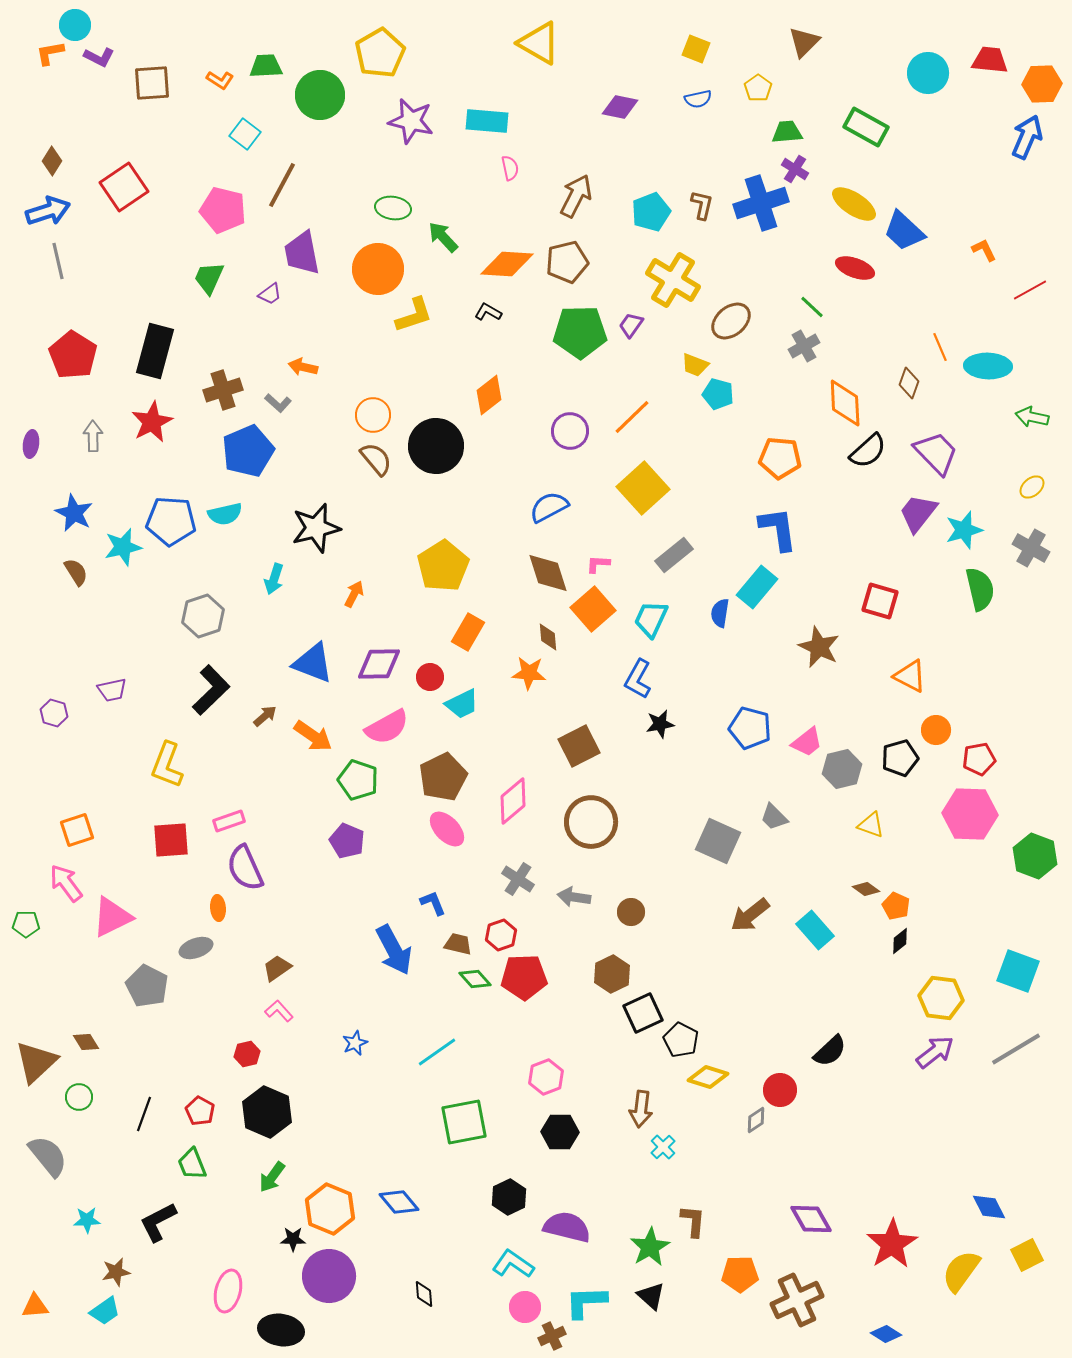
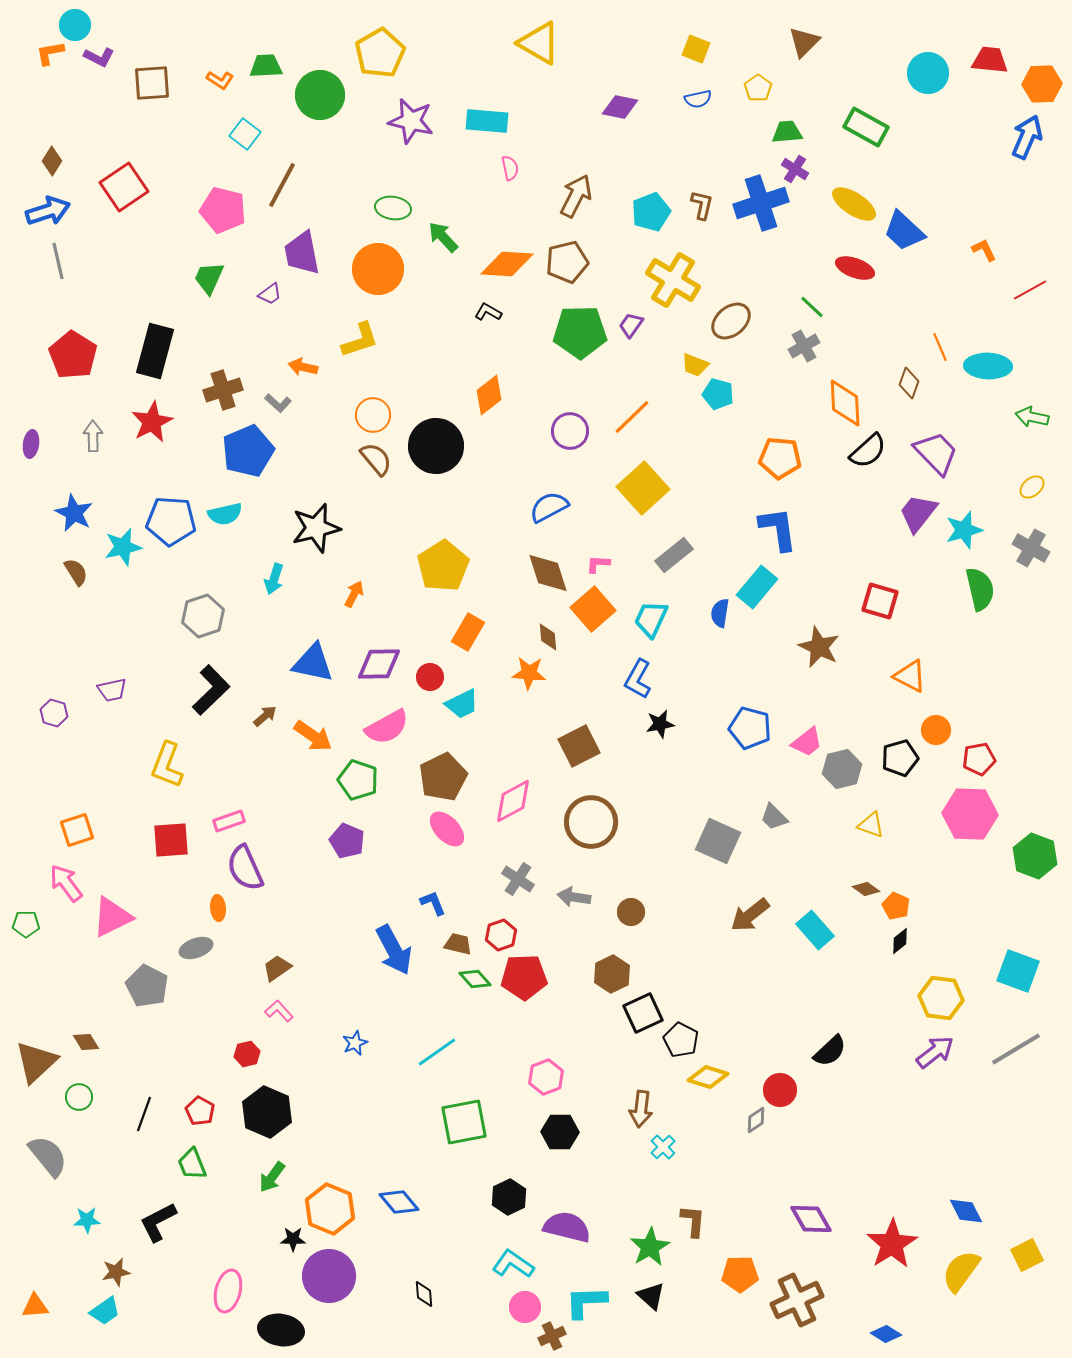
yellow L-shape at (414, 315): moved 54 px left, 25 px down
blue triangle at (313, 663): rotated 9 degrees counterclockwise
pink diamond at (513, 801): rotated 12 degrees clockwise
blue diamond at (989, 1207): moved 23 px left, 4 px down
